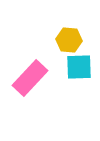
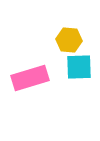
pink rectangle: rotated 30 degrees clockwise
